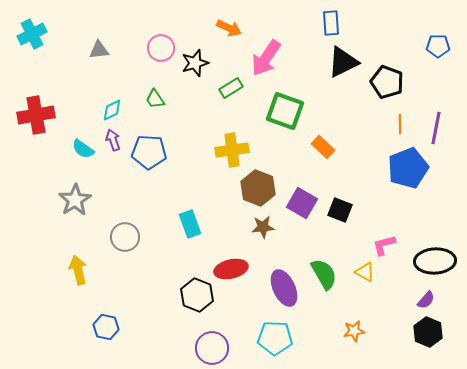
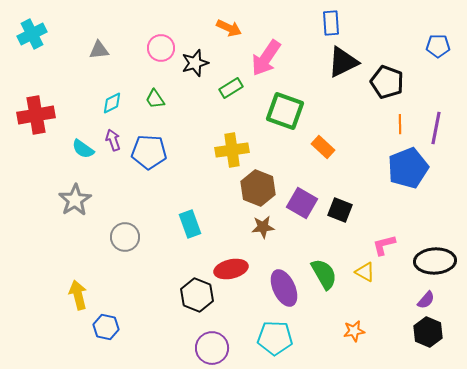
cyan diamond at (112, 110): moved 7 px up
yellow arrow at (78, 270): moved 25 px down
